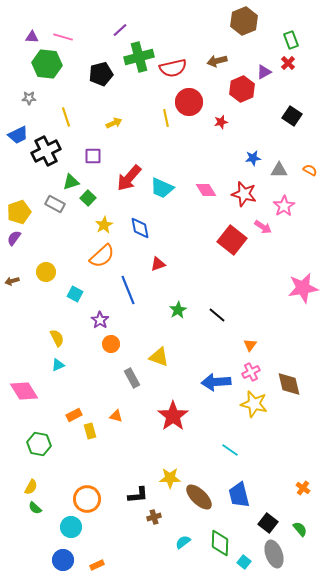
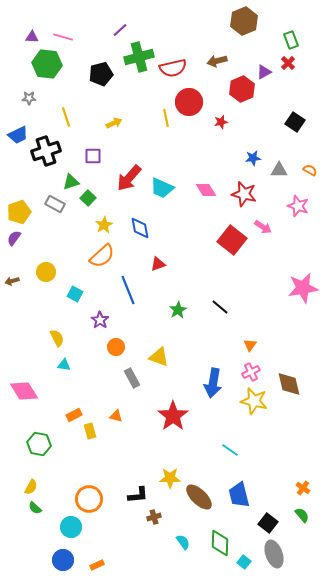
black square at (292, 116): moved 3 px right, 6 px down
black cross at (46, 151): rotated 8 degrees clockwise
pink star at (284, 206): moved 14 px right; rotated 20 degrees counterclockwise
black line at (217, 315): moved 3 px right, 8 px up
orange circle at (111, 344): moved 5 px right, 3 px down
cyan triangle at (58, 365): moved 6 px right; rotated 32 degrees clockwise
blue arrow at (216, 382): moved 3 px left, 1 px down; rotated 76 degrees counterclockwise
yellow star at (254, 404): moved 3 px up
orange circle at (87, 499): moved 2 px right
green semicircle at (300, 529): moved 2 px right, 14 px up
cyan semicircle at (183, 542): rotated 91 degrees clockwise
